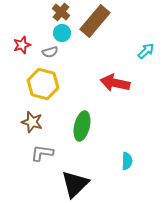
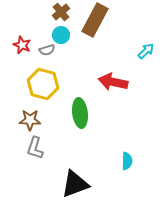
brown cross: rotated 12 degrees clockwise
brown rectangle: moved 1 px up; rotated 12 degrees counterclockwise
cyan circle: moved 1 px left, 2 px down
red star: rotated 30 degrees counterclockwise
gray semicircle: moved 3 px left, 2 px up
red arrow: moved 2 px left, 1 px up
brown star: moved 2 px left, 2 px up; rotated 15 degrees counterclockwise
green ellipse: moved 2 px left, 13 px up; rotated 20 degrees counterclockwise
gray L-shape: moved 7 px left, 5 px up; rotated 80 degrees counterclockwise
black triangle: rotated 24 degrees clockwise
